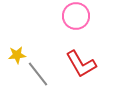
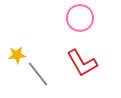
pink circle: moved 4 px right, 2 px down
red L-shape: moved 1 px right, 1 px up
